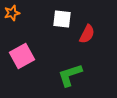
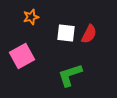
orange star: moved 19 px right, 4 px down
white square: moved 4 px right, 14 px down
red semicircle: moved 2 px right
